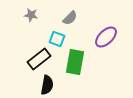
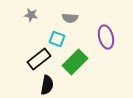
gray semicircle: rotated 49 degrees clockwise
purple ellipse: rotated 60 degrees counterclockwise
green rectangle: rotated 35 degrees clockwise
